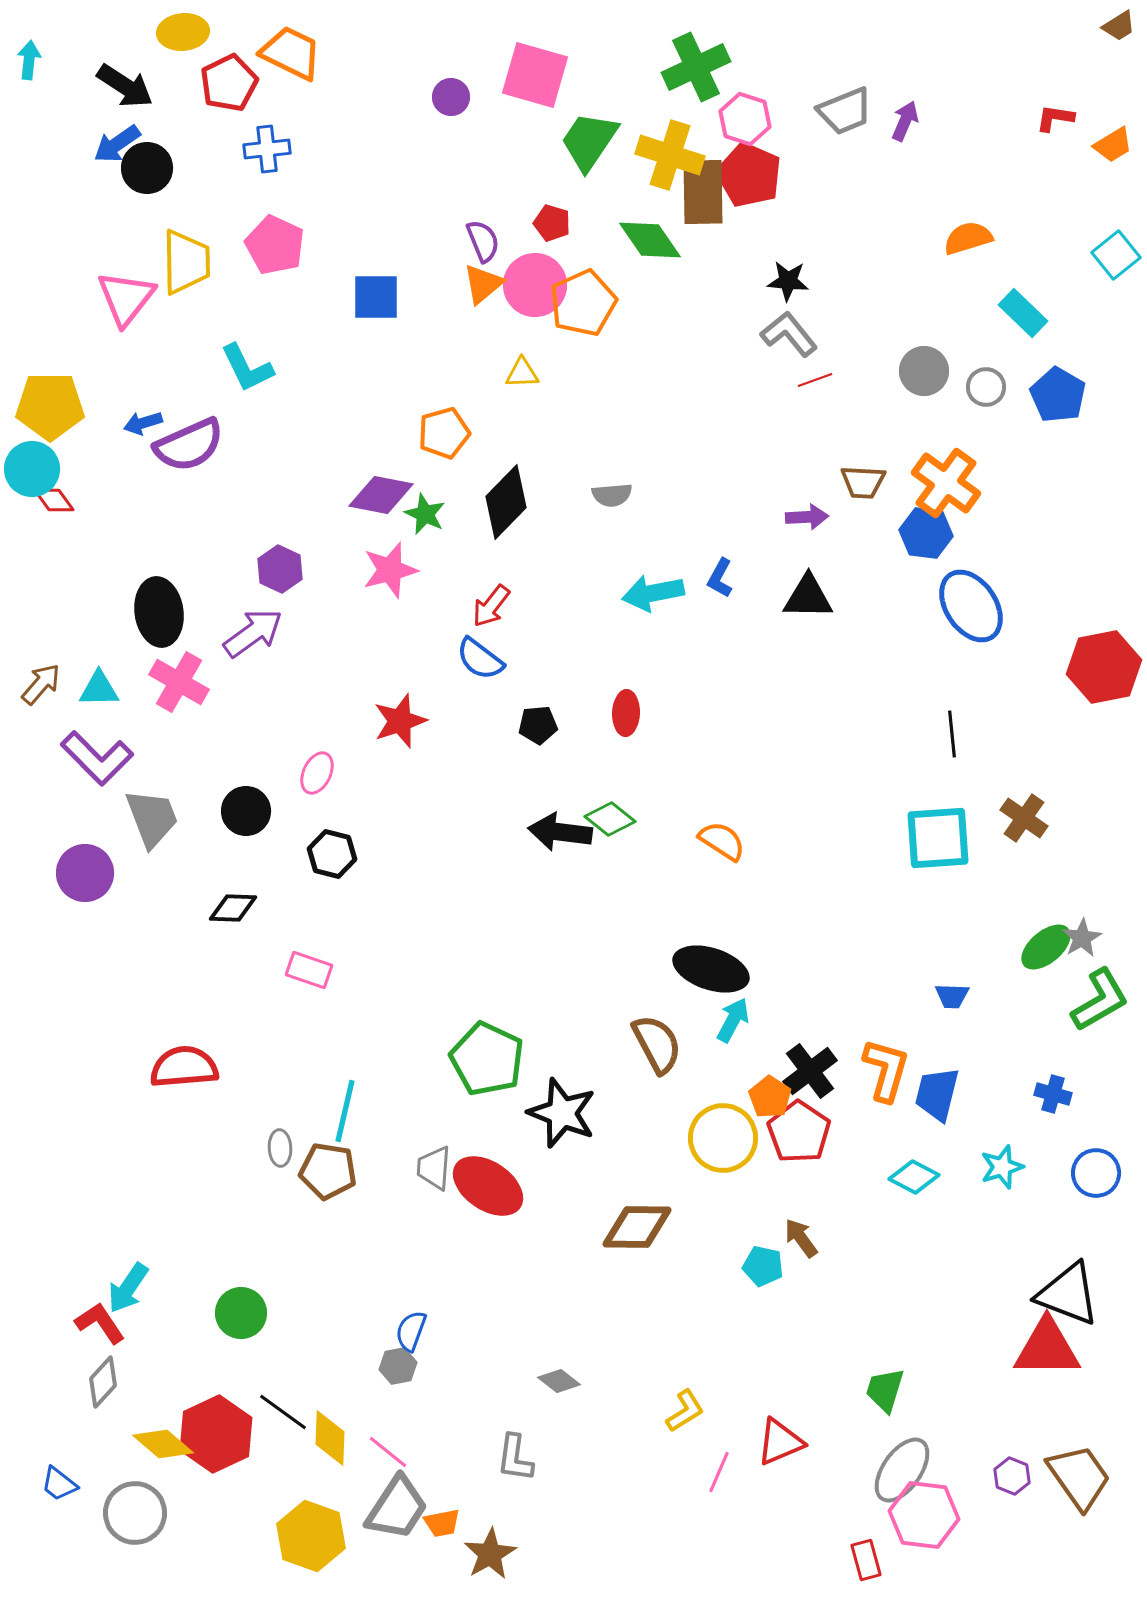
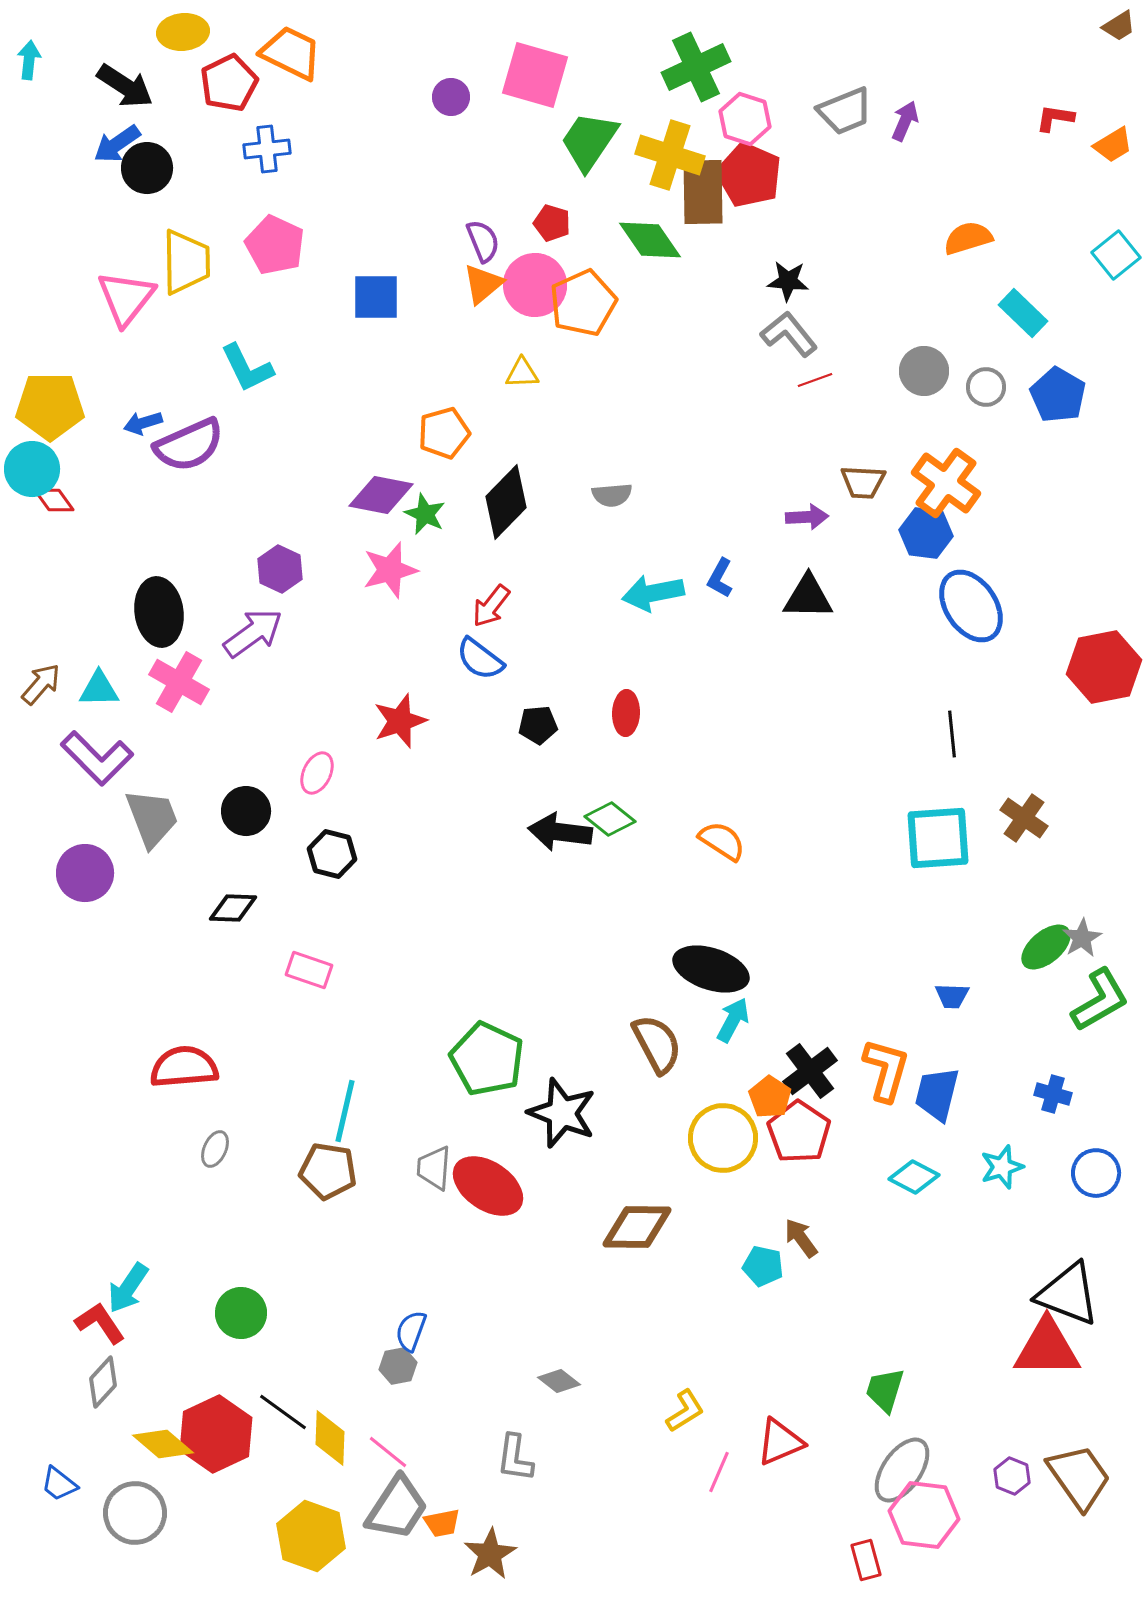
gray ellipse at (280, 1148): moved 65 px left, 1 px down; rotated 27 degrees clockwise
